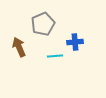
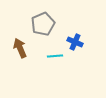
blue cross: rotated 28 degrees clockwise
brown arrow: moved 1 px right, 1 px down
